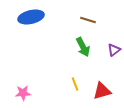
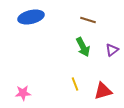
purple triangle: moved 2 px left
red triangle: moved 1 px right
